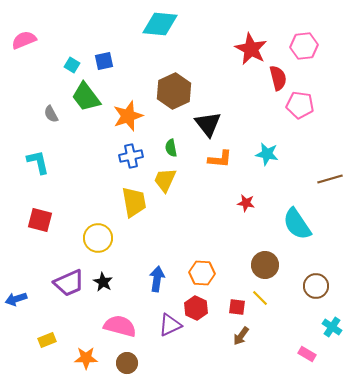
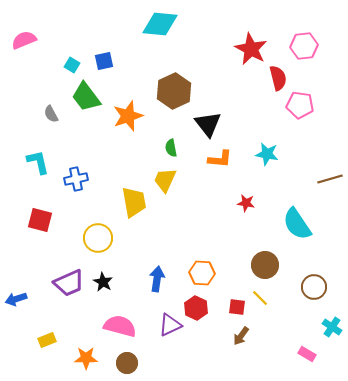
blue cross at (131, 156): moved 55 px left, 23 px down
brown circle at (316, 286): moved 2 px left, 1 px down
